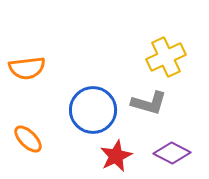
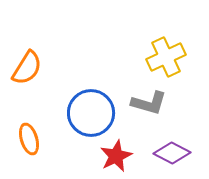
orange semicircle: rotated 51 degrees counterclockwise
blue circle: moved 2 px left, 3 px down
orange ellipse: moved 1 px right; rotated 28 degrees clockwise
